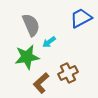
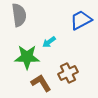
blue trapezoid: moved 2 px down
gray semicircle: moved 12 px left, 10 px up; rotated 15 degrees clockwise
green star: rotated 10 degrees clockwise
brown L-shape: rotated 100 degrees clockwise
